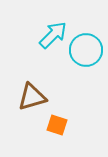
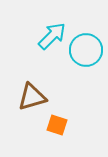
cyan arrow: moved 1 px left, 1 px down
